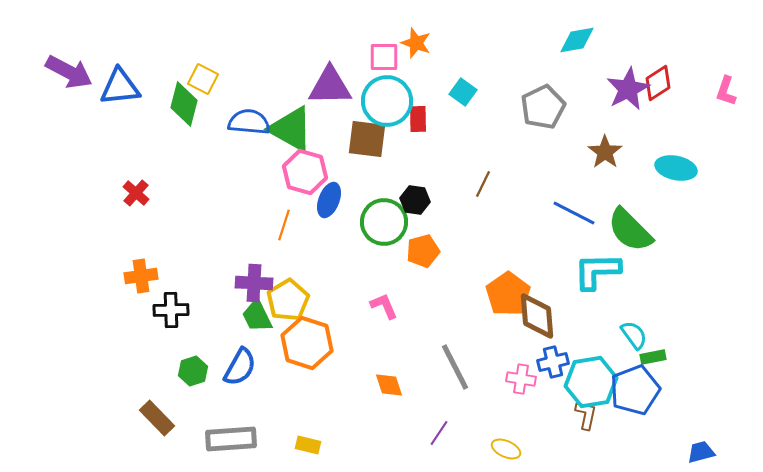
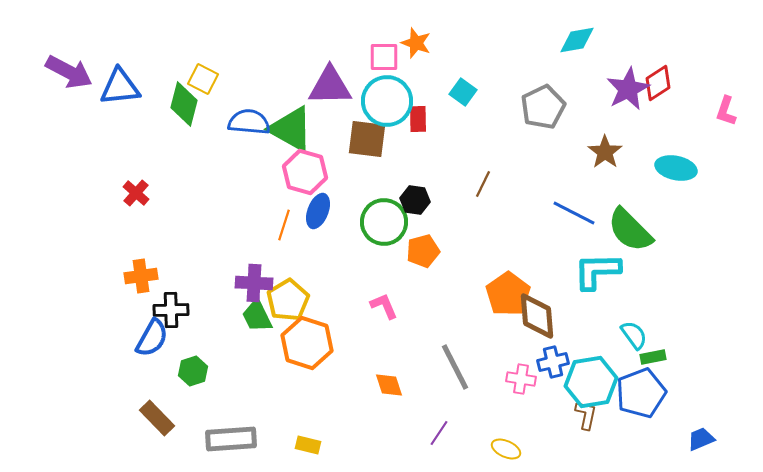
pink L-shape at (726, 91): moved 20 px down
blue ellipse at (329, 200): moved 11 px left, 11 px down
blue semicircle at (240, 367): moved 88 px left, 29 px up
blue pentagon at (635, 390): moved 6 px right, 3 px down
blue trapezoid at (701, 452): moved 13 px up; rotated 8 degrees counterclockwise
